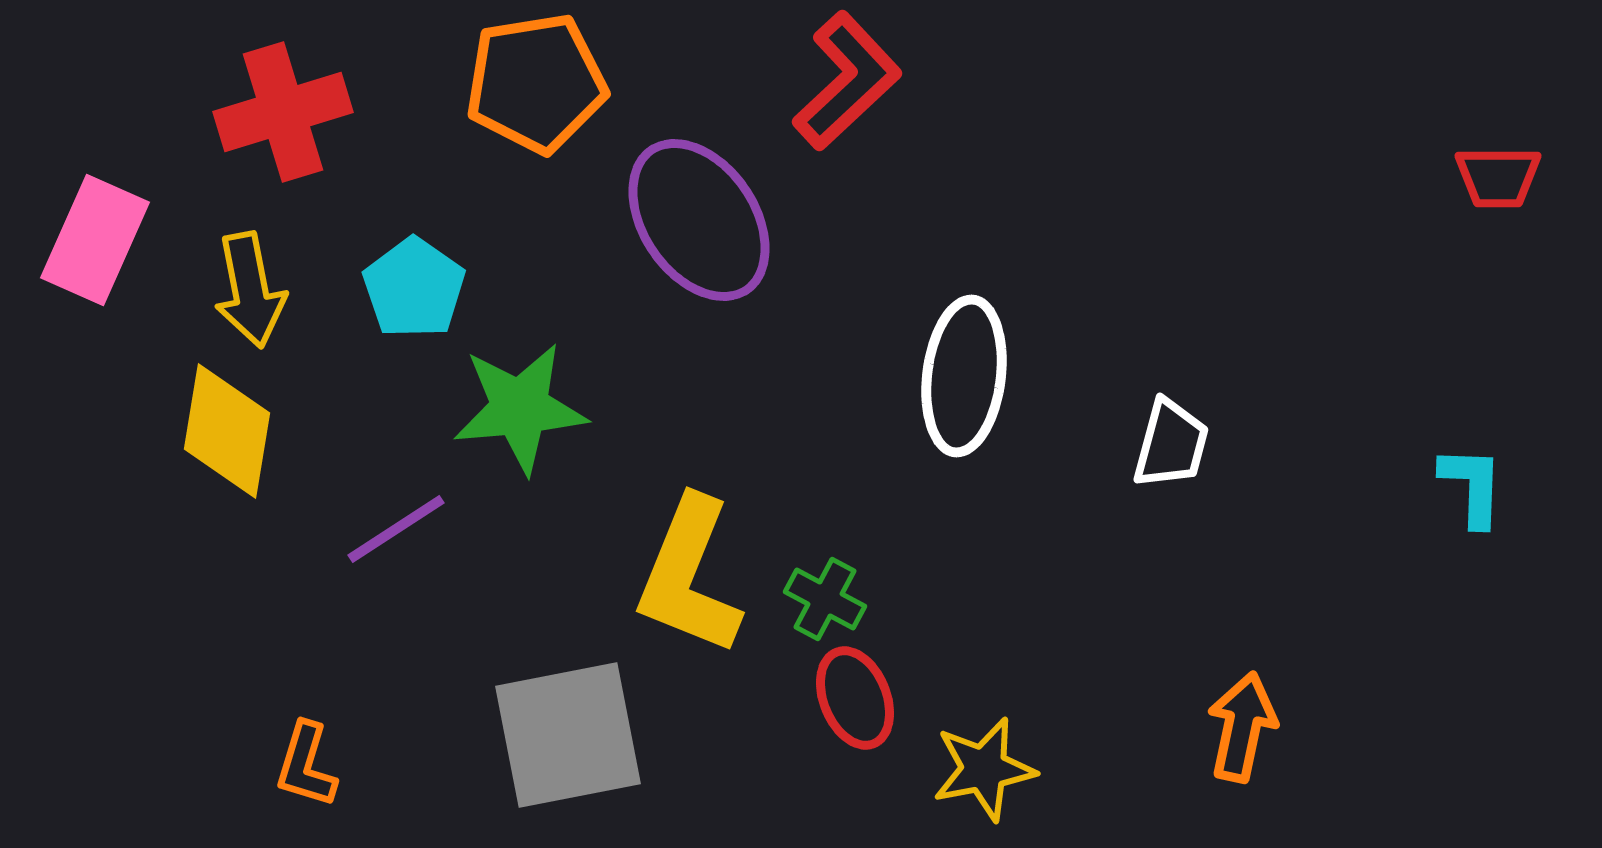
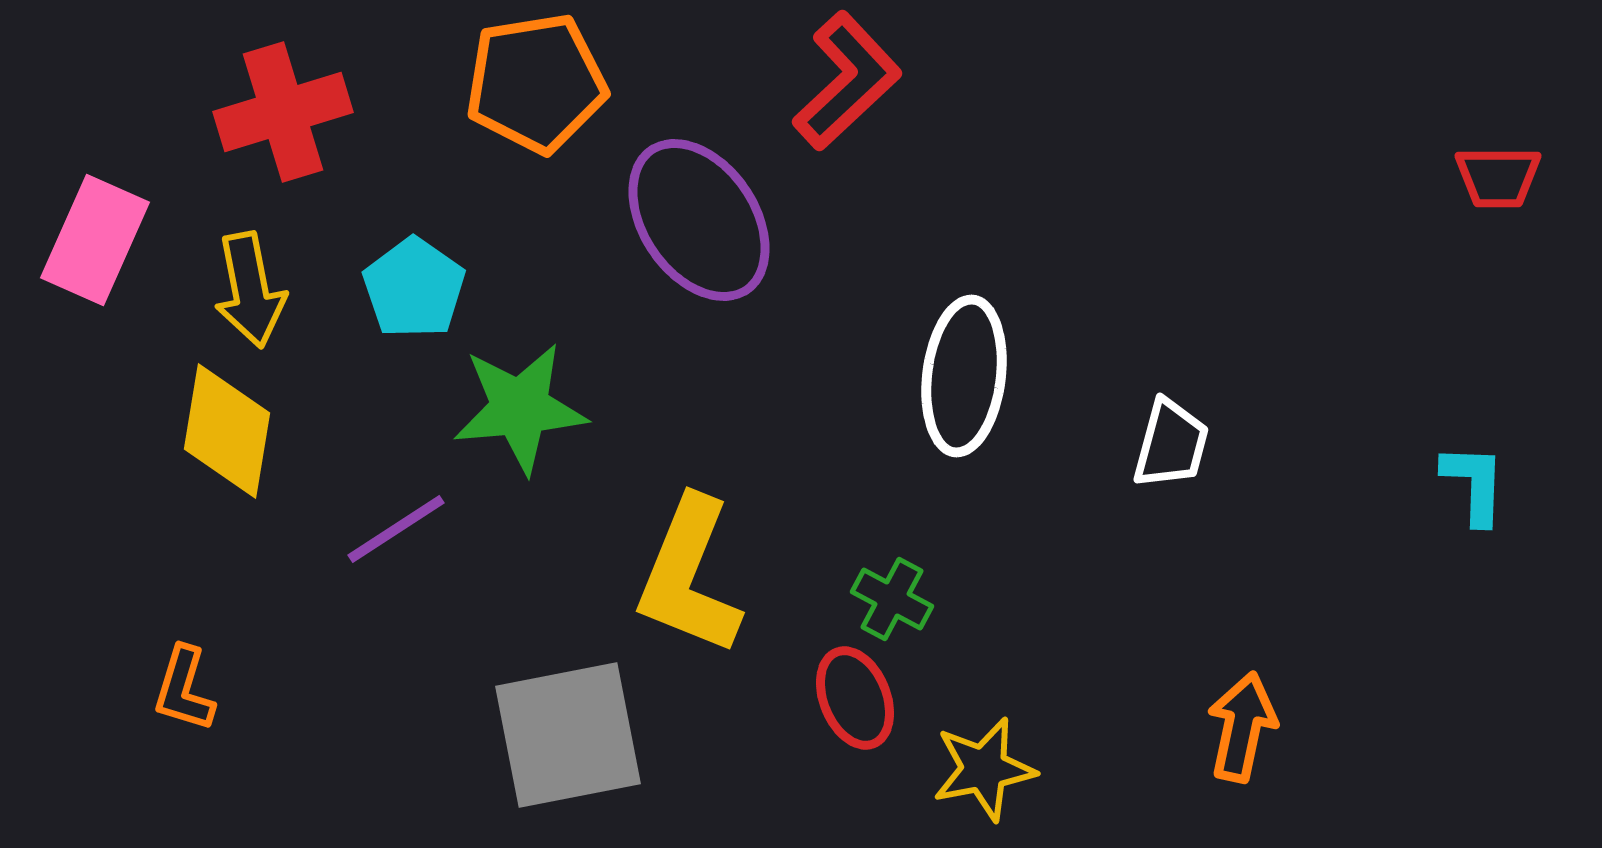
cyan L-shape: moved 2 px right, 2 px up
green cross: moved 67 px right
orange L-shape: moved 122 px left, 76 px up
